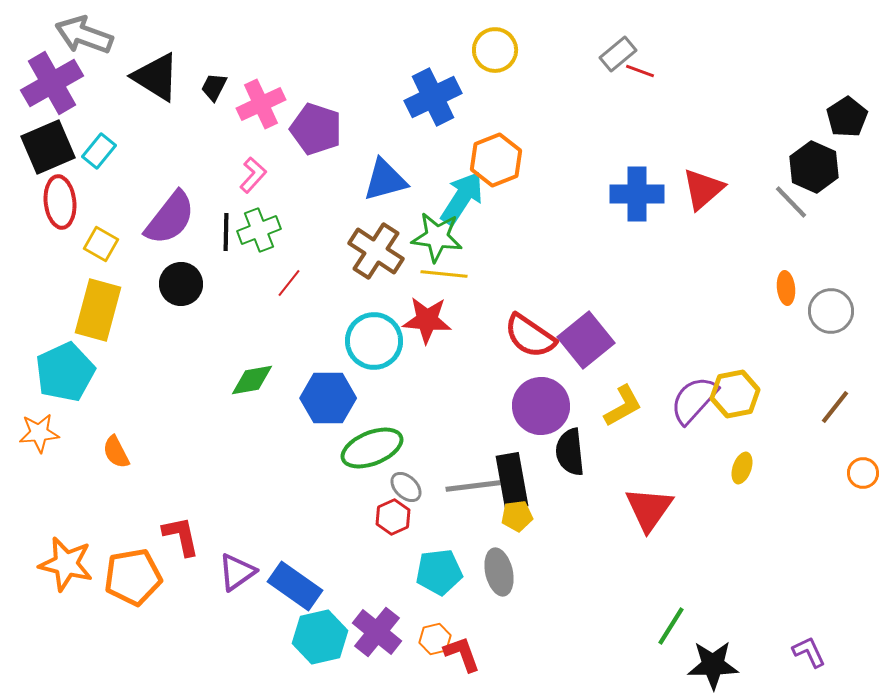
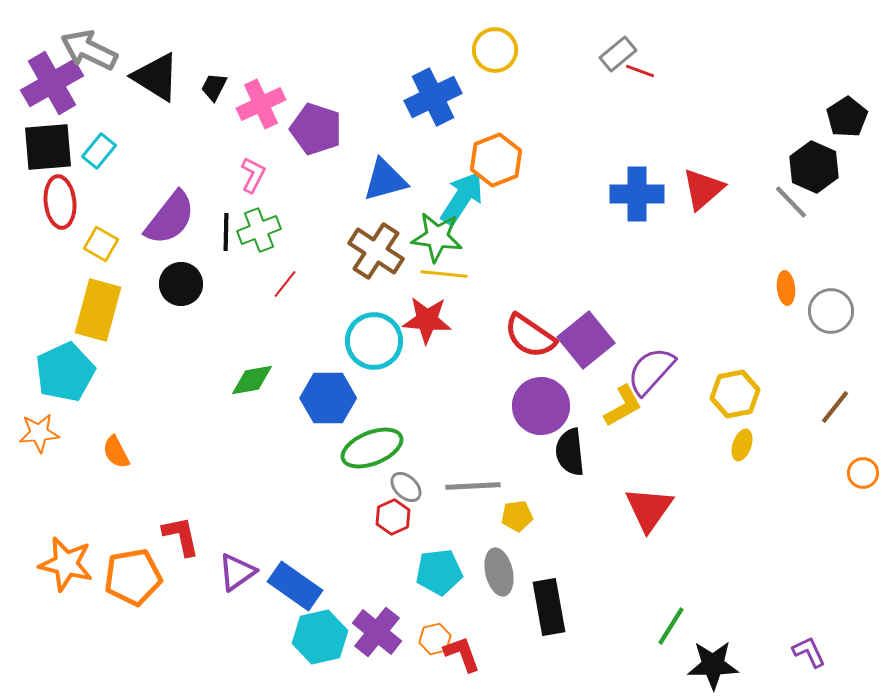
gray arrow at (84, 35): moved 5 px right, 15 px down; rotated 6 degrees clockwise
black square at (48, 147): rotated 18 degrees clockwise
pink L-shape at (253, 175): rotated 15 degrees counterclockwise
red line at (289, 283): moved 4 px left, 1 px down
purple semicircle at (694, 400): moved 43 px left, 29 px up
yellow ellipse at (742, 468): moved 23 px up
black rectangle at (512, 481): moved 37 px right, 126 px down
gray line at (473, 486): rotated 4 degrees clockwise
